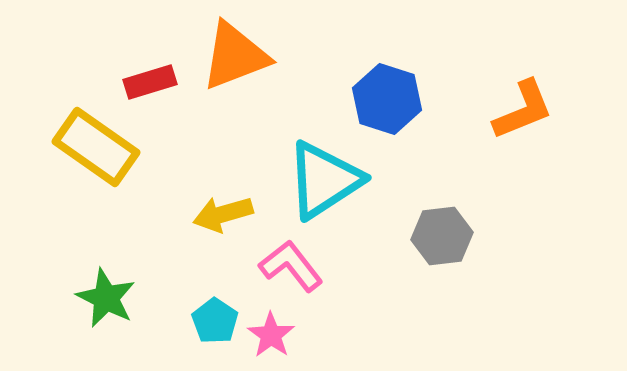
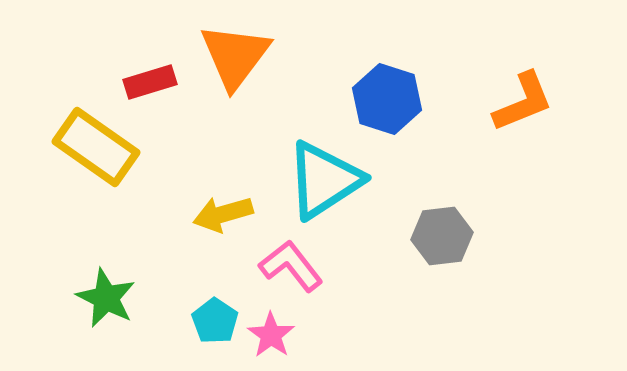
orange triangle: rotated 32 degrees counterclockwise
orange L-shape: moved 8 px up
